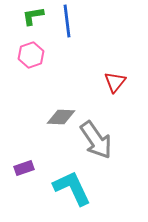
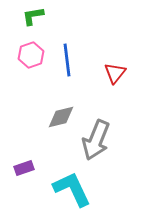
blue line: moved 39 px down
red triangle: moved 9 px up
gray diamond: rotated 16 degrees counterclockwise
gray arrow: rotated 57 degrees clockwise
cyan L-shape: moved 1 px down
